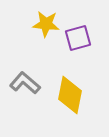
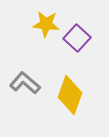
purple square: moved 1 px left; rotated 32 degrees counterclockwise
yellow diamond: rotated 9 degrees clockwise
